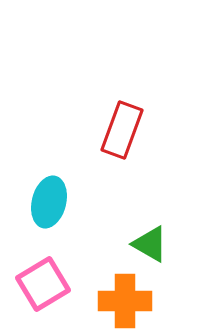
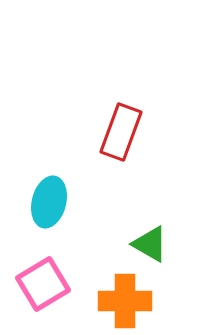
red rectangle: moved 1 px left, 2 px down
